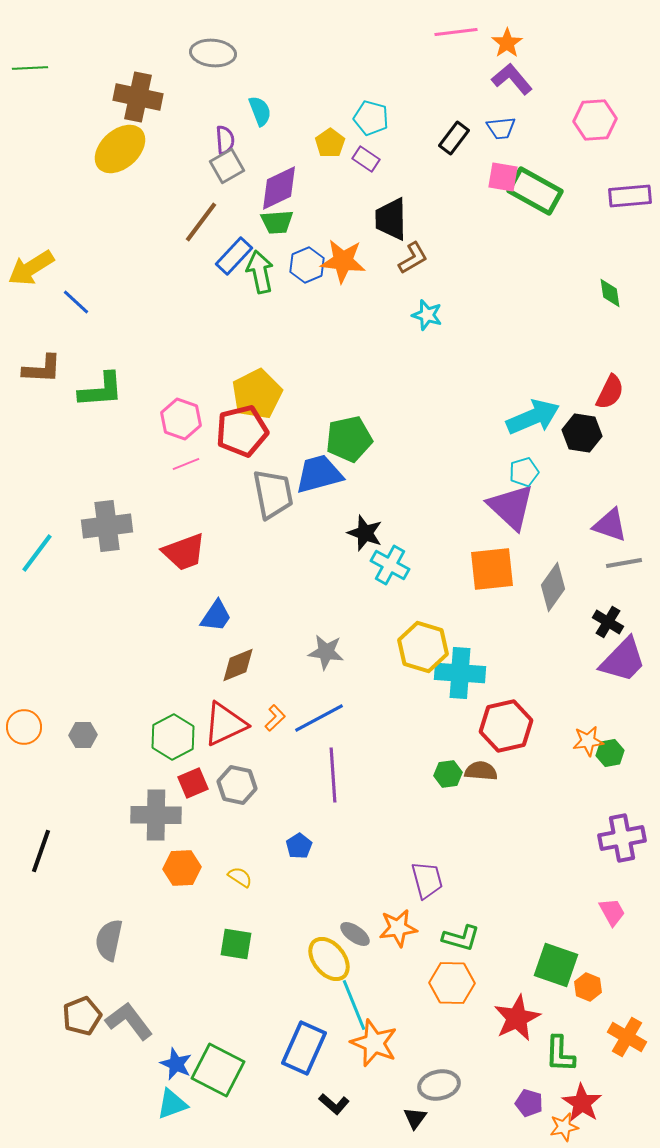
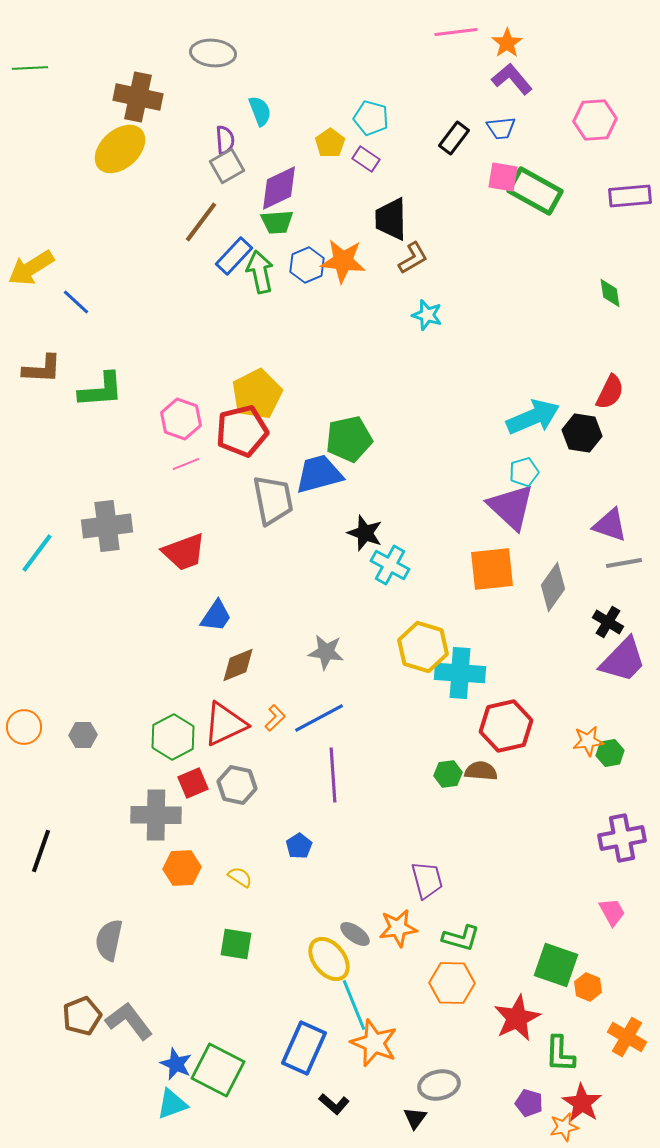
gray trapezoid at (273, 494): moved 6 px down
